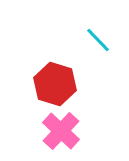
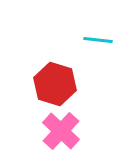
cyan line: rotated 40 degrees counterclockwise
